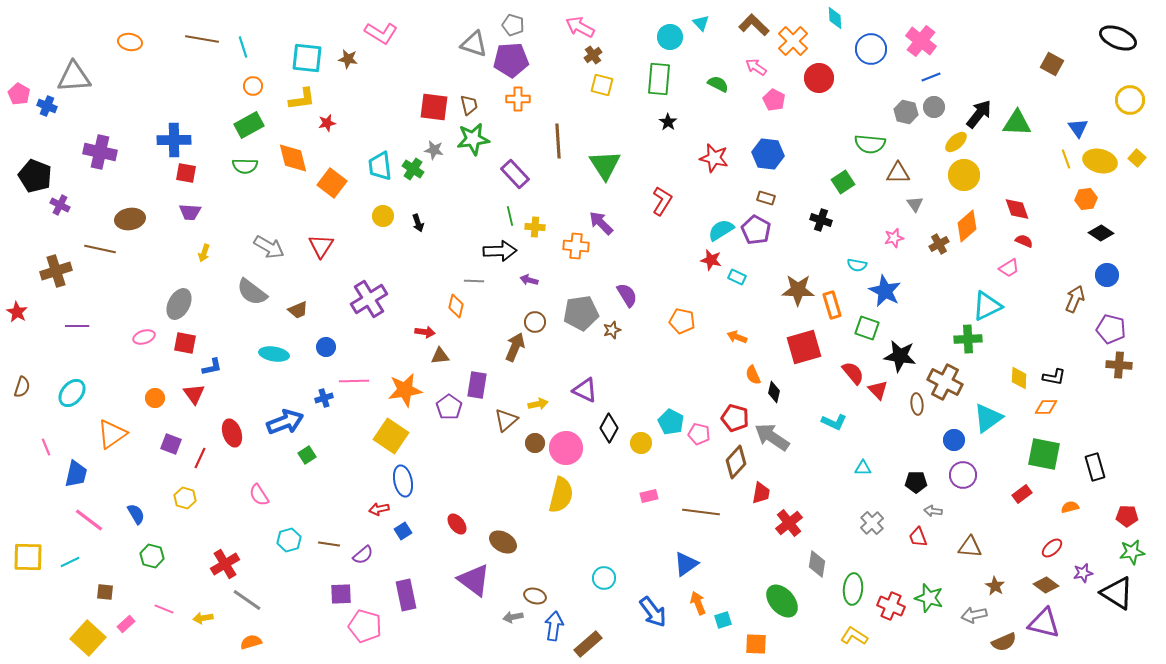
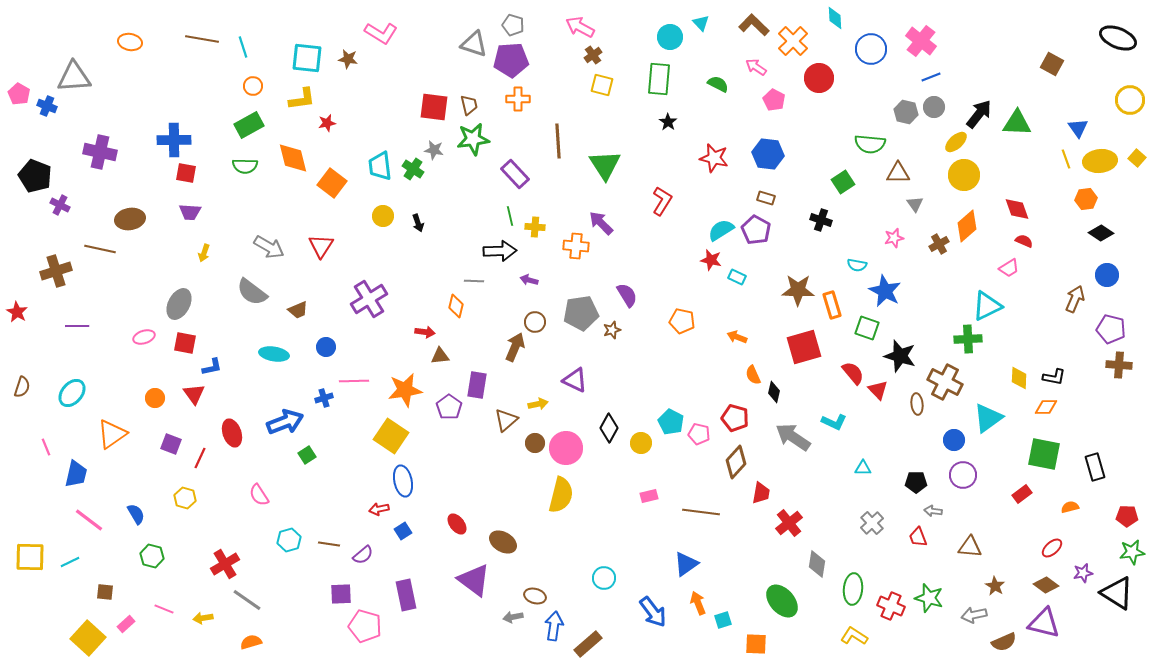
yellow ellipse at (1100, 161): rotated 20 degrees counterclockwise
black star at (900, 356): rotated 8 degrees clockwise
purple triangle at (585, 390): moved 10 px left, 10 px up
gray arrow at (772, 437): moved 21 px right
yellow square at (28, 557): moved 2 px right
